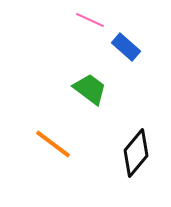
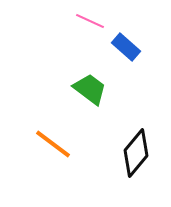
pink line: moved 1 px down
